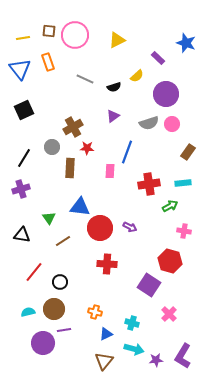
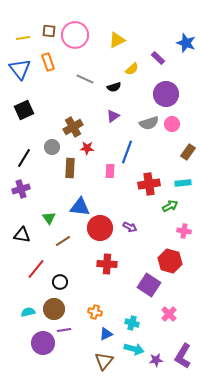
yellow semicircle at (137, 76): moved 5 px left, 7 px up
red line at (34, 272): moved 2 px right, 3 px up
